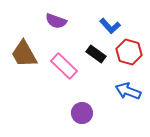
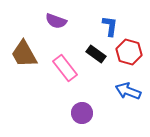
blue L-shape: rotated 130 degrees counterclockwise
pink rectangle: moved 1 px right, 2 px down; rotated 8 degrees clockwise
